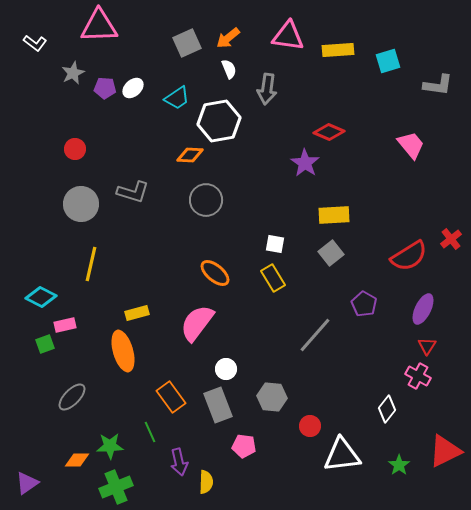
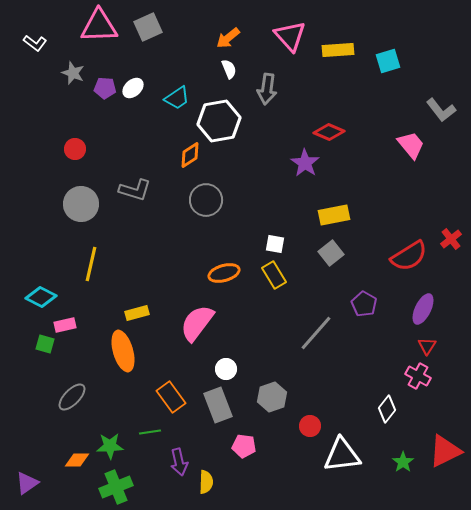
pink triangle at (288, 36): moved 2 px right; rotated 40 degrees clockwise
gray square at (187, 43): moved 39 px left, 16 px up
gray star at (73, 73): rotated 25 degrees counterclockwise
gray L-shape at (438, 85): moved 3 px right, 25 px down; rotated 44 degrees clockwise
orange diamond at (190, 155): rotated 36 degrees counterclockwise
gray L-shape at (133, 192): moved 2 px right, 2 px up
yellow rectangle at (334, 215): rotated 8 degrees counterclockwise
orange ellipse at (215, 273): moved 9 px right; rotated 56 degrees counterclockwise
yellow rectangle at (273, 278): moved 1 px right, 3 px up
gray line at (315, 335): moved 1 px right, 2 px up
green square at (45, 344): rotated 36 degrees clockwise
gray hexagon at (272, 397): rotated 24 degrees counterclockwise
green line at (150, 432): rotated 75 degrees counterclockwise
green star at (399, 465): moved 4 px right, 3 px up
